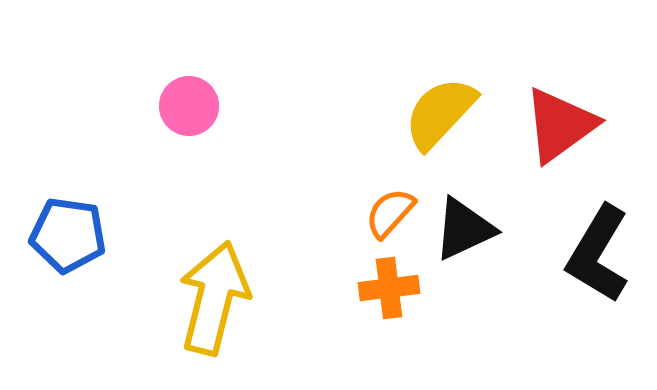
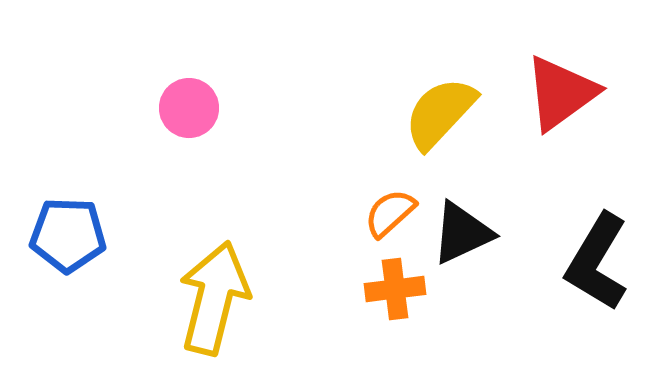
pink circle: moved 2 px down
red triangle: moved 1 px right, 32 px up
orange semicircle: rotated 6 degrees clockwise
black triangle: moved 2 px left, 4 px down
blue pentagon: rotated 6 degrees counterclockwise
black L-shape: moved 1 px left, 8 px down
orange cross: moved 6 px right, 1 px down
